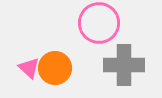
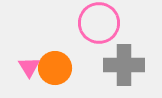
pink triangle: moved 1 px up; rotated 15 degrees clockwise
